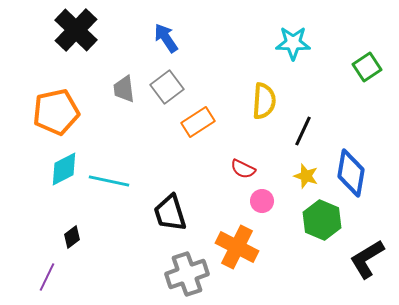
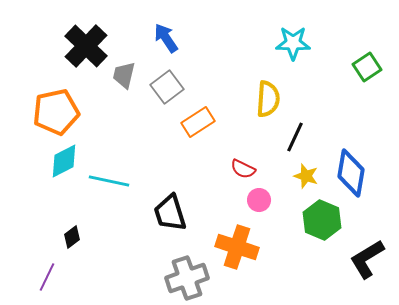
black cross: moved 10 px right, 16 px down
gray trapezoid: moved 14 px up; rotated 20 degrees clockwise
yellow semicircle: moved 4 px right, 2 px up
black line: moved 8 px left, 6 px down
cyan diamond: moved 8 px up
pink circle: moved 3 px left, 1 px up
orange cross: rotated 9 degrees counterclockwise
gray cross: moved 4 px down
